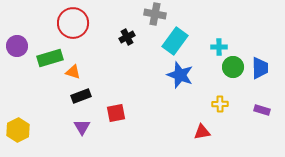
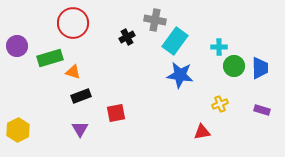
gray cross: moved 6 px down
green circle: moved 1 px right, 1 px up
blue star: rotated 12 degrees counterclockwise
yellow cross: rotated 21 degrees counterclockwise
purple triangle: moved 2 px left, 2 px down
